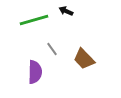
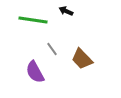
green line: moved 1 px left; rotated 24 degrees clockwise
brown trapezoid: moved 2 px left
purple semicircle: rotated 150 degrees clockwise
